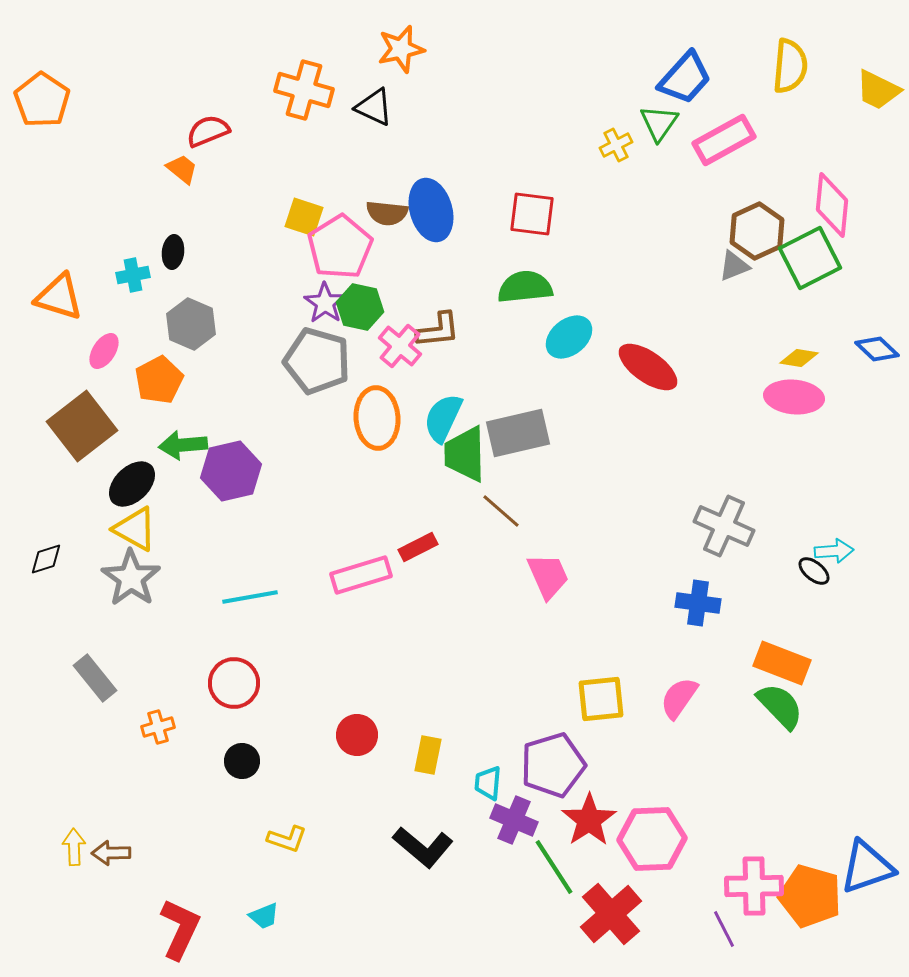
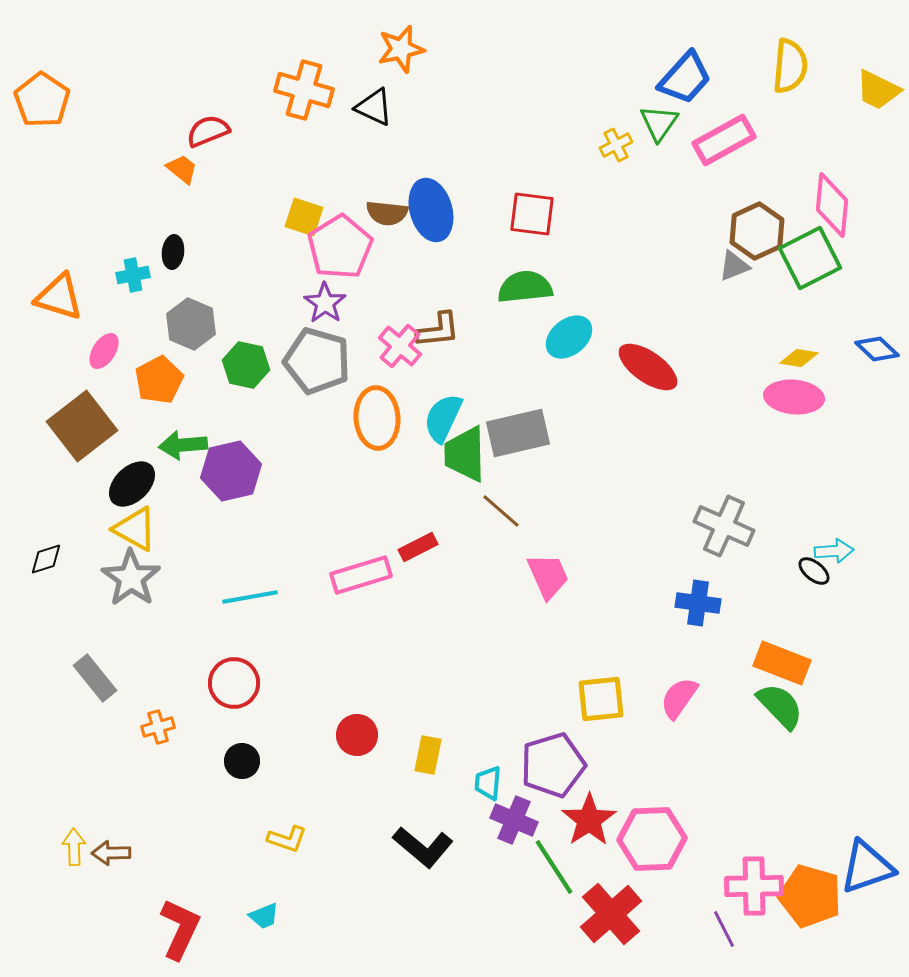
green hexagon at (360, 307): moved 114 px left, 58 px down
